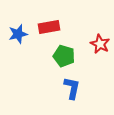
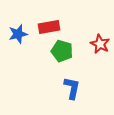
green pentagon: moved 2 px left, 5 px up
